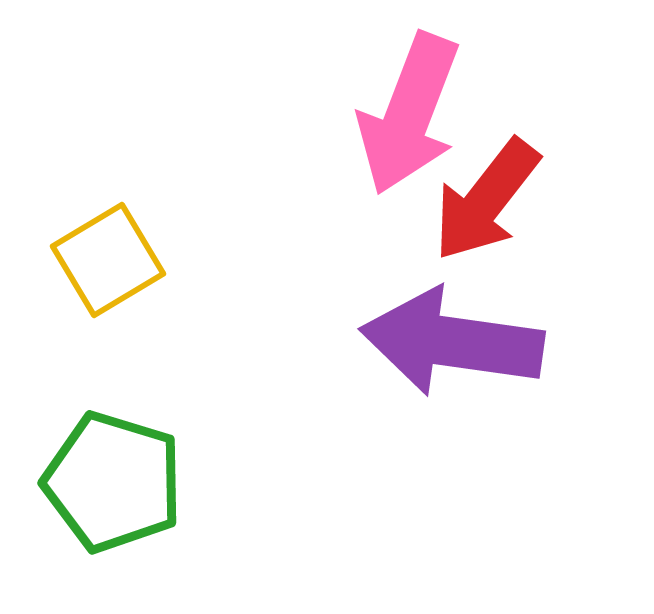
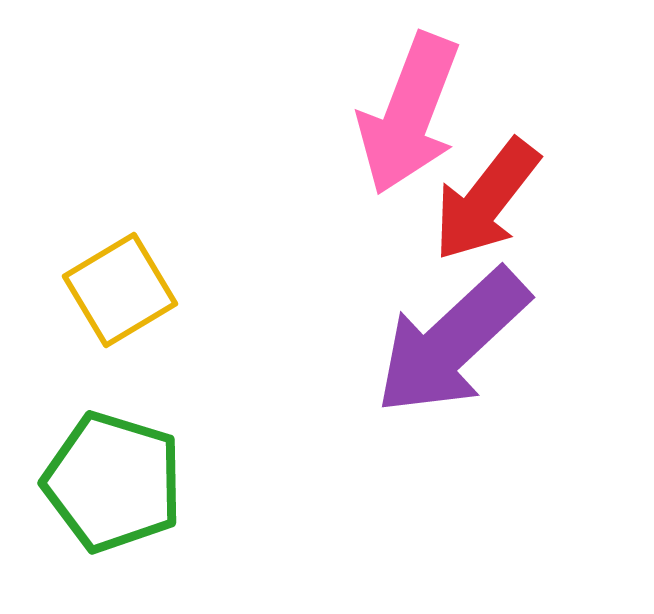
yellow square: moved 12 px right, 30 px down
purple arrow: rotated 51 degrees counterclockwise
